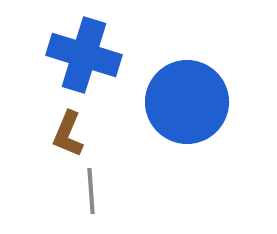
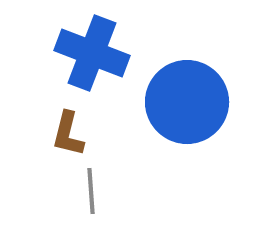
blue cross: moved 8 px right, 2 px up; rotated 4 degrees clockwise
brown L-shape: rotated 9 degrees counterclockwise
